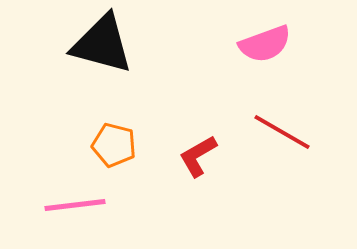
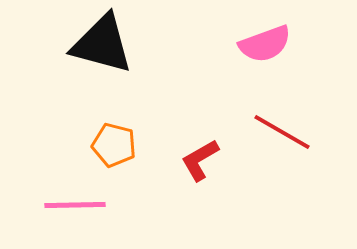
red L-shape: moved 2 px right, 4 px down
pink line: rotated 6 degrees clockwise
